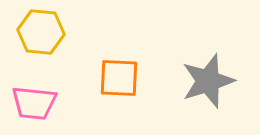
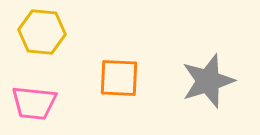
yellow hexagon: moved 1 px right
